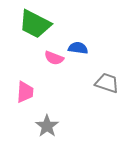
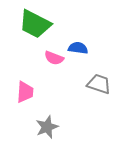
gray trapezoid: moved 8 px left, 1 px down
gray star: moved 1 px down; rotated 15 degrees clockwise
